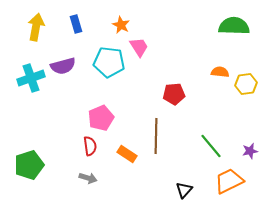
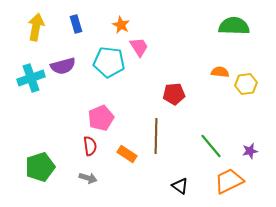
green pentagon: moved 11 px right, 2 px down
black triangle: moved 4 px left, 4 px up; rotated 36 degrees counterclockwise
